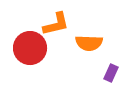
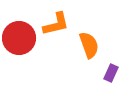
orange semicircle: moved 2 px down; rotated 112 degrees counterclockwise
red circle: moved 11 px left, 10 px up
